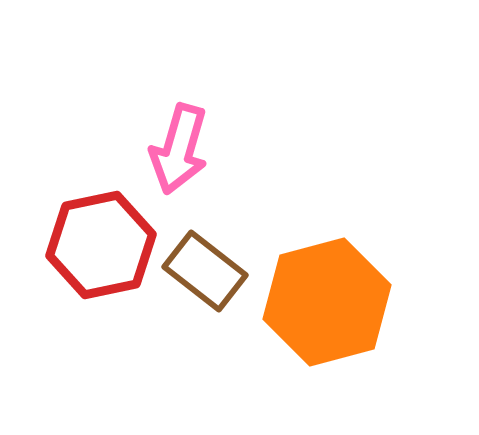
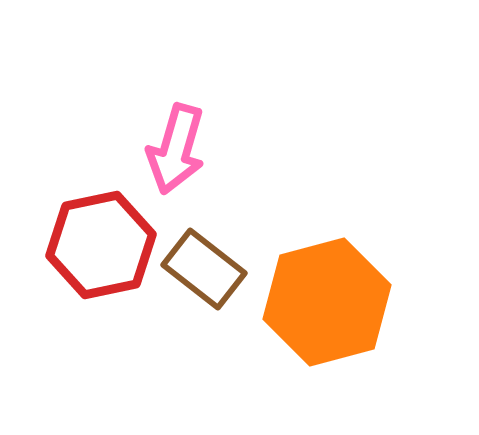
pink arrow: moved 3 px left
brown rectangle: moved 1 px left, 2 px up
